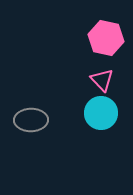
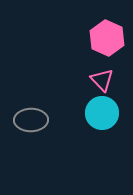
pink hexagon: moved 1 px right; rotated 12 degrees clockwise
cyan circle: moved 1 px right
